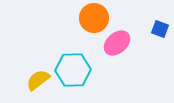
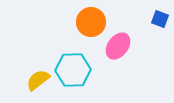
orange circle: moved 3 px left, 4 px down
blue square: moved 10 px up
pink ellipse: moved 1 px right, 3 px down; rotated 12 degrees counterclockwise
